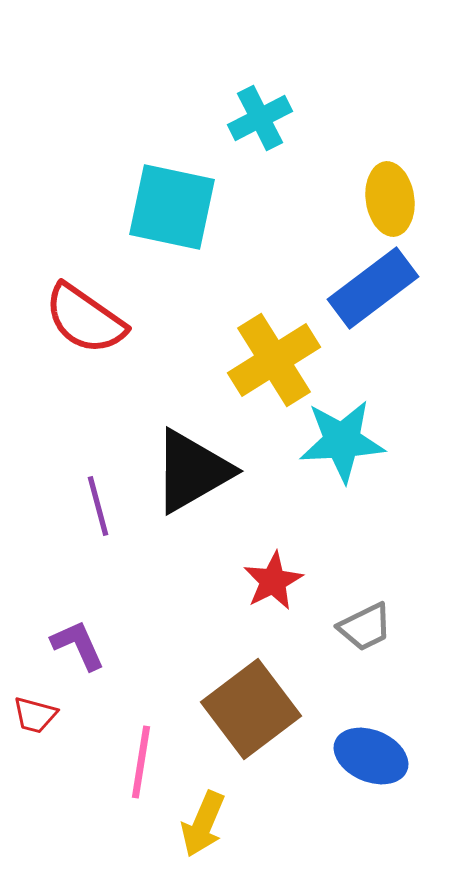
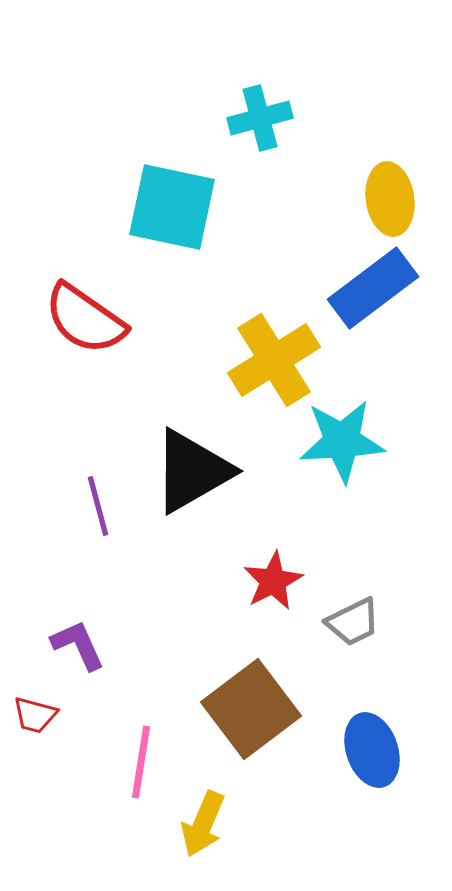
cyan cross: rotated 12 degrees clockwise
gray trapezoid: moved 12 px left, 5 px up
blue ellipse: moved 1 px right, 6 px up; rotated 48 degrees clockwise
